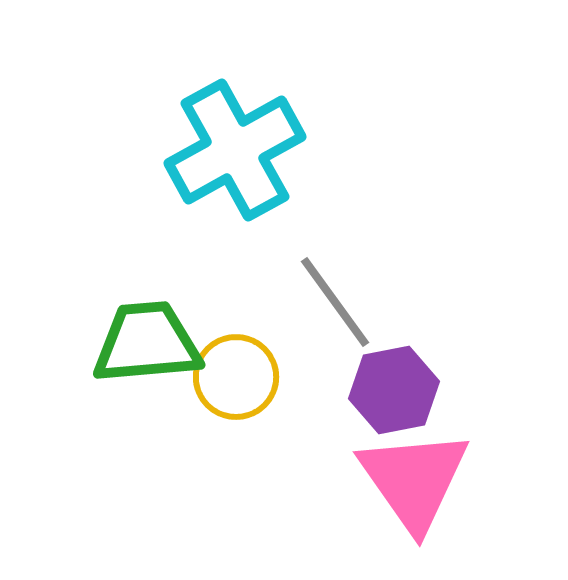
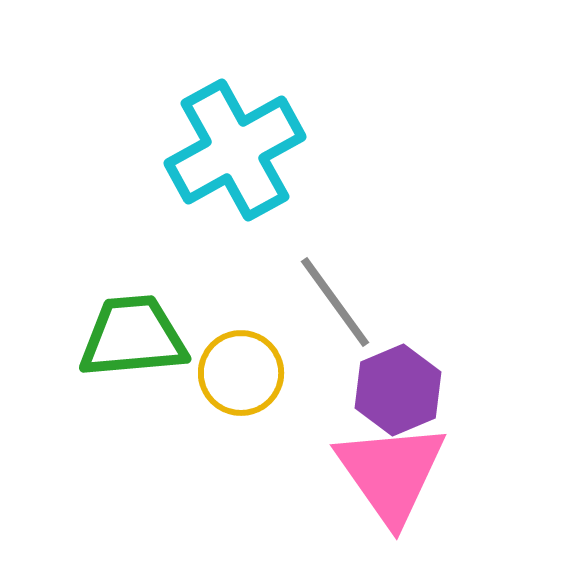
green trapezoid: moved 14 px left, 6 px up
yellow circle: moved 5 px right, 4 px up
purple hexagon: moved 4 px right; rotated 12 degrees counterclockwise
pink triangle: moved 23 px left, 7 px up
